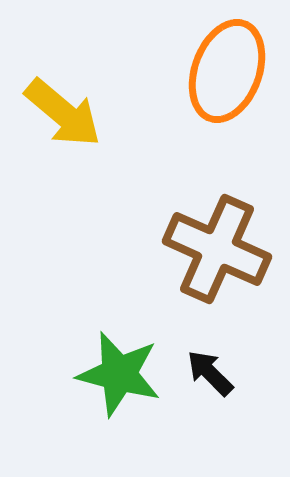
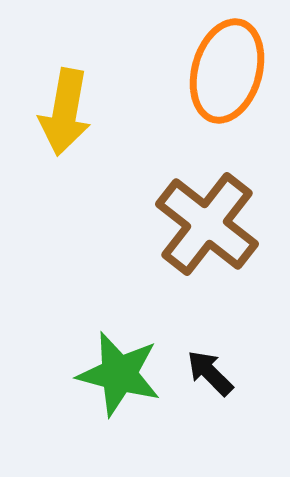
orange ellipse: rotated 4 degrees counterclockwise
yellow arrow: moved 2 px right, 1 px up; rotated 60 degrees clockwise
brown cross: moved 10 px left, 25 px up; rotated 14 degrees clockwise
